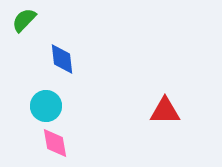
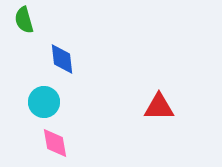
green semicircle: rotated 60 degrees counterclockwise
cyan circle: moved 2 px left, 4 px up
red triangle: moved 6 px left, 4 px up
